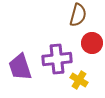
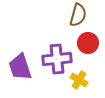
red circle: moved 4 px left
